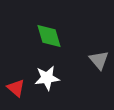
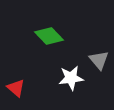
green diamond: rotated 28 degrees counterclockwise
white star: moved 24 px right
